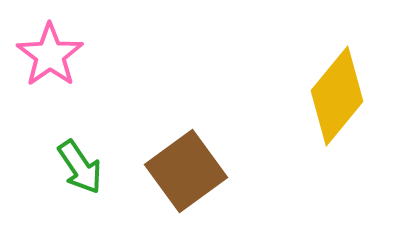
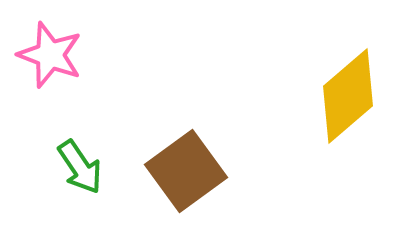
pink star: rotated 16 degrees counterclockwise
yellow diamond: moved 11 px right; rotated 10 degrees clockwise
